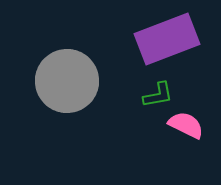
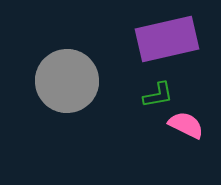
purple rectangle: rotated 8 degrees clockwise
